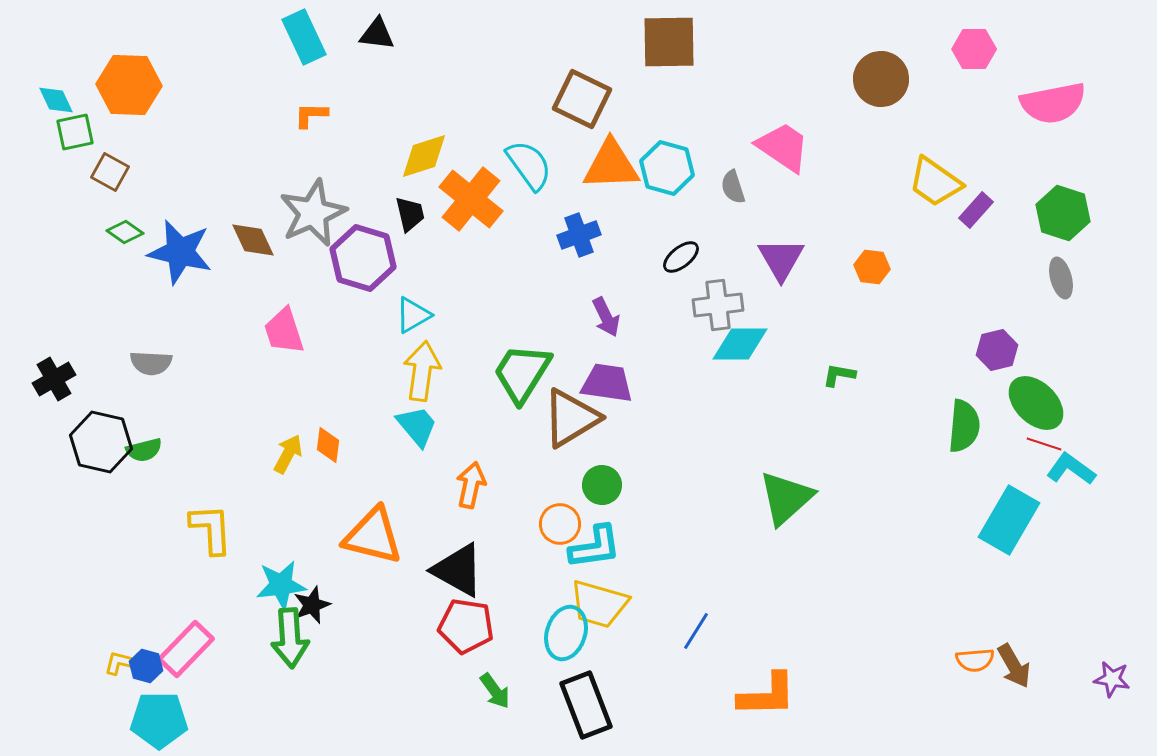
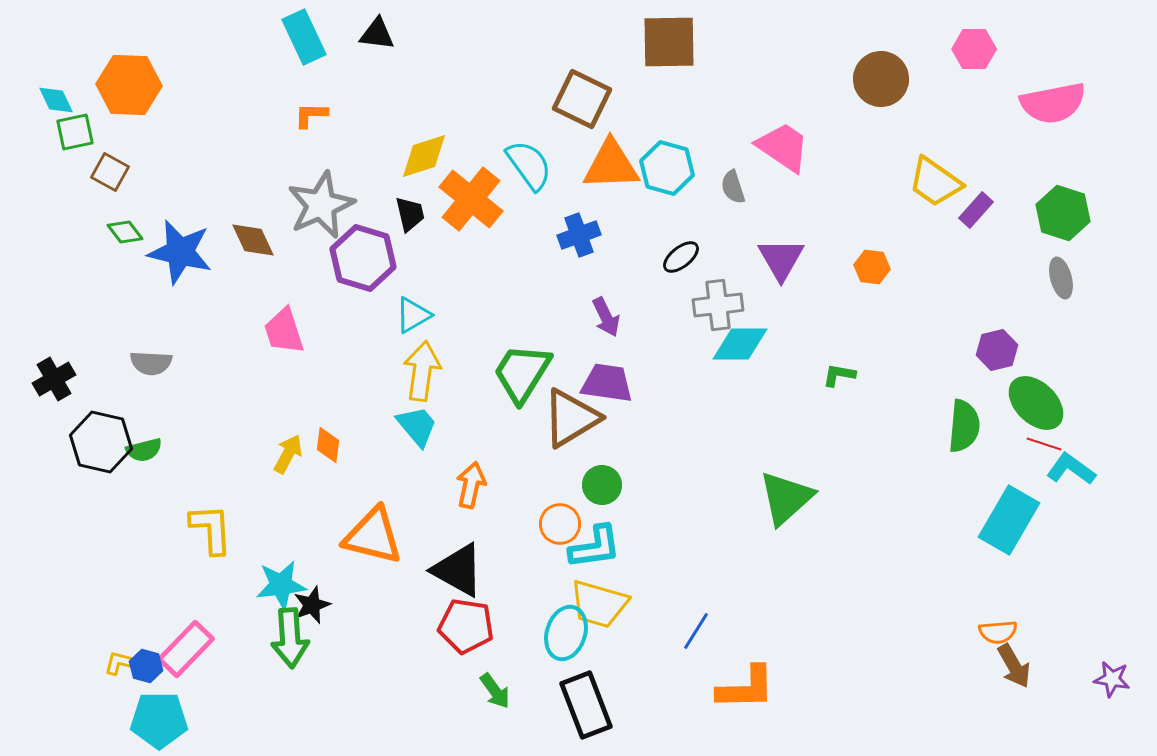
gray star at (313, 213): moved 8 px right, 8 px up
green diamond at (125, 232): rotated 18 degrees clockwise
orange semicircle at (975, 660): moved 23 px right, 28 px up
orange L-shape at (767, 695): moved 21 px left, 7 px up
